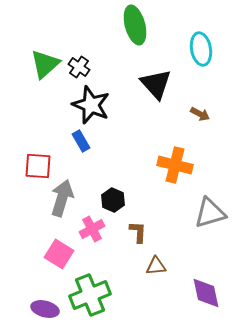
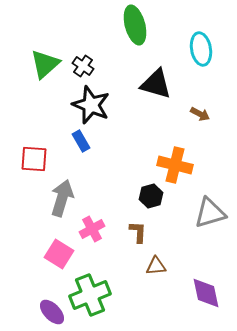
black cross: moved 4 px right, 1 px up
black triangle: rotated 32 degrees counterclockwise
red square: moved 4 px left, 7 px up
black hexagon: moved 38 px right, 4 px up; rotated 20 degrees clockwise
purple ellipse: moved 7 px right, 3 px down; rotated 32 degrees clockwise
